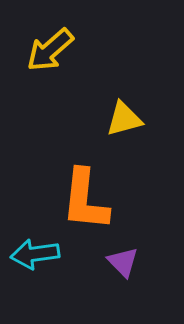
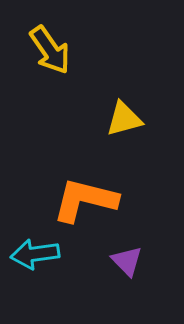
yellow arrow: rotated 84 degrees counterclockwise
orange L-shape: rotated 98 degrees clockwise
purple triangle: moved 4 px right, 1 px up
